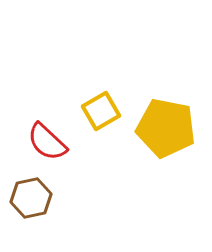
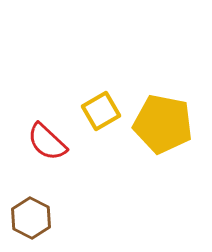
yellow pentagon: moved 3 px left, 4 px up
brown hexagon: moved 20 px down; rotated 21 degrees counterclockwise
